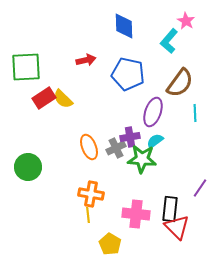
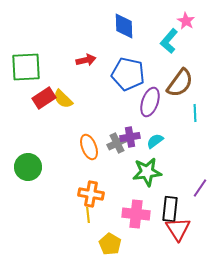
purple ellipse: moved 3 px left, 10 px up
gray cross: moved 1 px right, 5 px up
green star: moved 5 px right, 13 px down; rotated 12 degrees counterclockwise
red triangle: moved 1 px right, 2 px down; rotated 12 degrees clockwise
